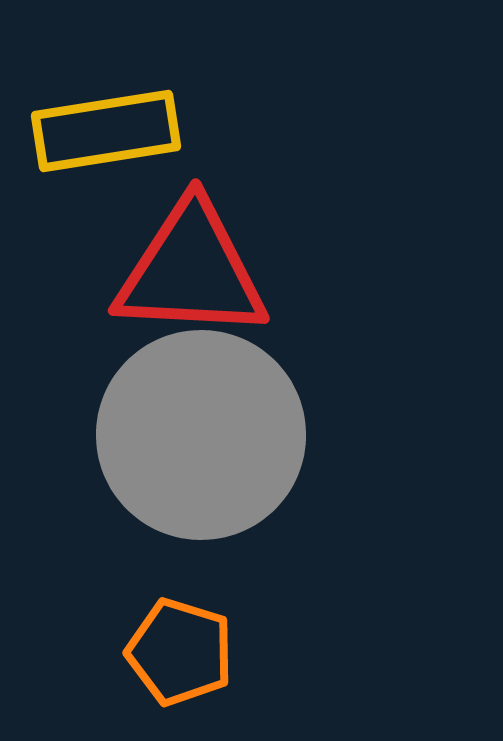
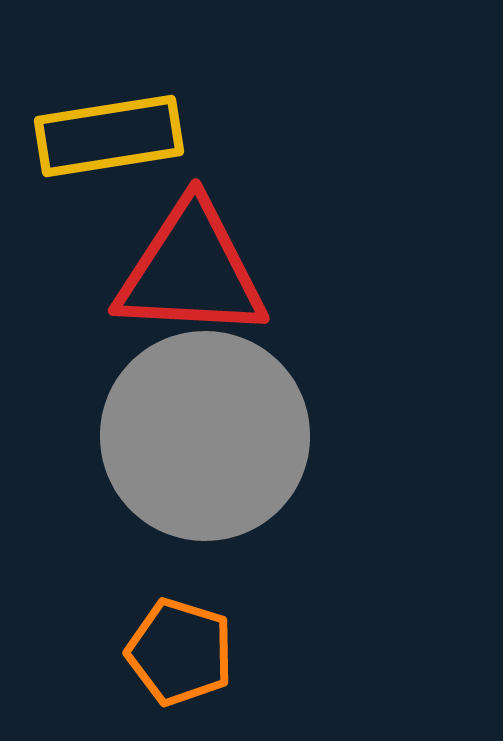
yellow rectangle: moved 3 px right, 5 px down
gray circle: moved 4 px right, 1 px down
